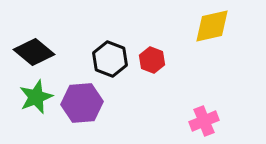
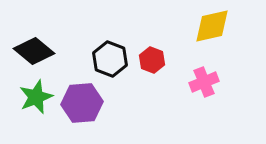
black diamond: moved 1 px up
pink cross: moved 39 px up
